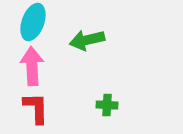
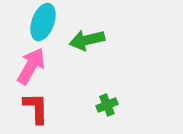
cyan ellipse: moved 10 px right
pink arrow: moved 1 px left; rotated 33 degrees clockwise
green cross: rotated 25 degrees counterclockwise
